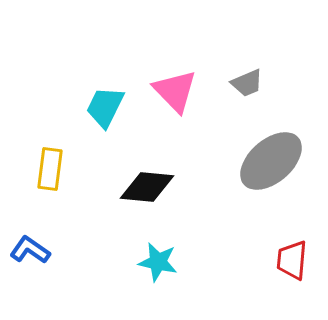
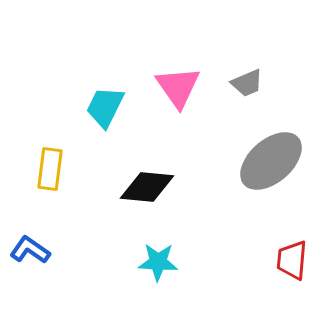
pink triangle: moved 3 px right, 4 px up; rotated 9 degrees clockwise
cyan star: rotated 9 degrees counterclockwise
